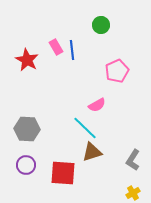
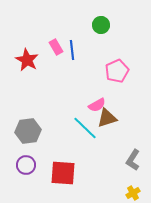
gray hexagon: moved 1 px right, 2 px down; rotated 10 degrees counterclockwise
brown triangle: moved 15 px right, 34 px up
